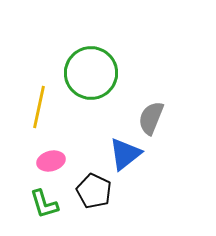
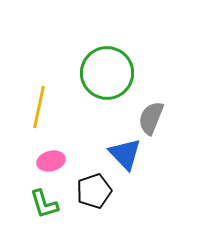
green circle: moved 16 px right
blue triangle: rotated 36 degrees counterclockwise
black pentagon: rotated 28 degrees clockwise
